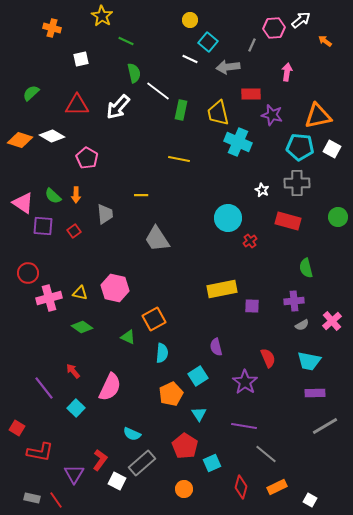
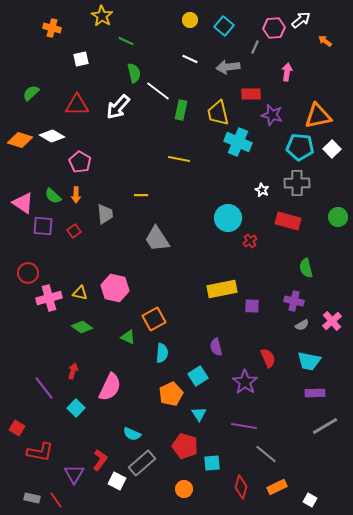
cyan square at (208, 42): moved 16 px right, 16 px up
gray line at (252, 45): moved 3 px right, 2 px down
white square at (332, 149): rotated 18 degrees clockwise
pink pentagon at (87, 158): moved 7 px left, 4 px down
purple cross at (294, 301): rotated 18 degrees clockwise
red arrow at (73, 371): rotated 56 degrees clockwise
red pentagon at (185, 446): rotated 15 degrees counterclockwise
cyan square at (212, 463): rotated 18 degrees clockwise
